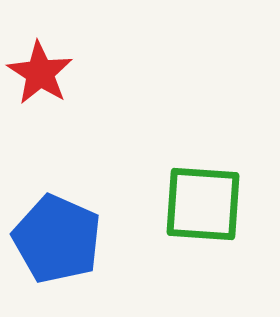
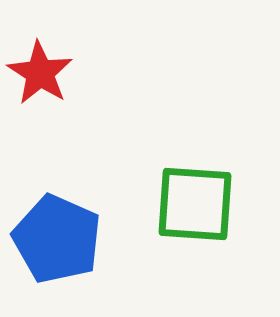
green square: moved 8 px left
